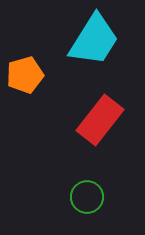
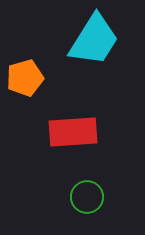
orange pentagon: moved 3 px down
red rectangle: moved 27 px left, 12 px down; rotated 48 degrees clockwise
